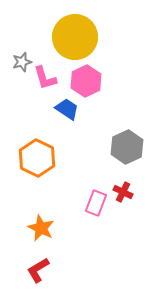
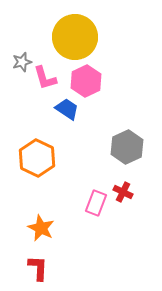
red L-shape: moved 2 px up; rotated 124 degrees clockwise
